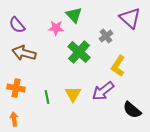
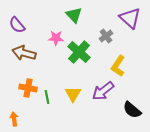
pink star: moved 10 px down
orange cross: moved 12 px right
